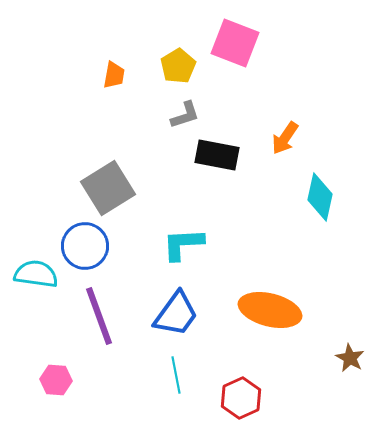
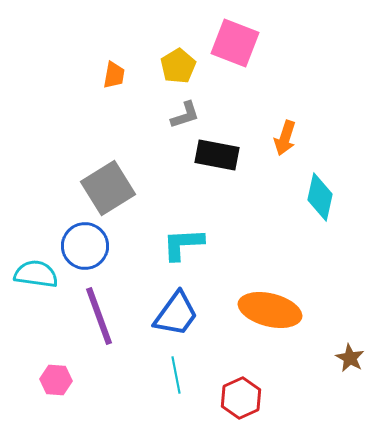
orange arrow: rotated 16 degrees counterclockwise
